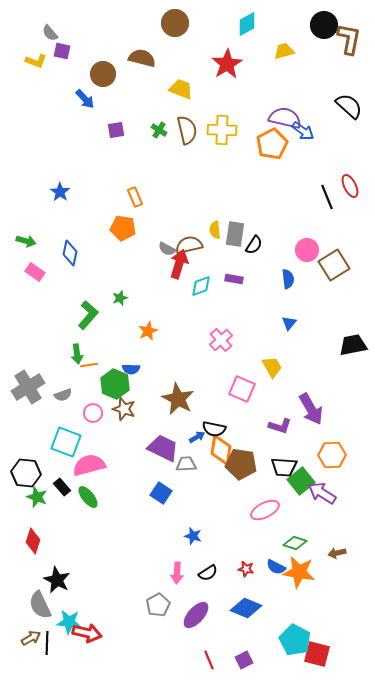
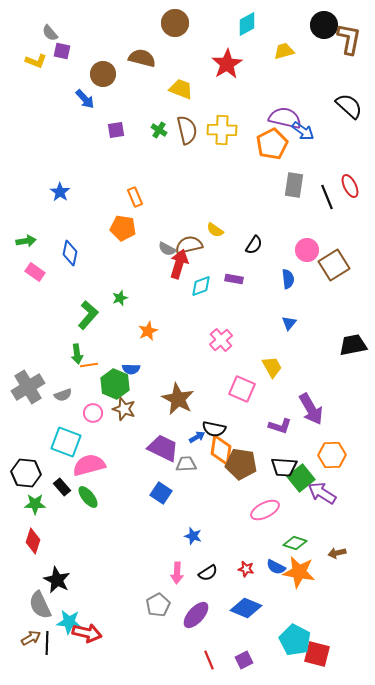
yellow semicircle at (215, 230): rotated 48 degrees counterclockwise
gray rectangle at (235, 234): moved 59 px right, 49 px up
green arrow at (26, 241): rotated 24 degrees counterclockwise
green square at (301, 481): moved 3 px up
green star at (37, 497): moved 2 px left, 7 px down; rotated 20 degrees counterclockwise
